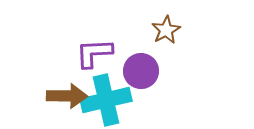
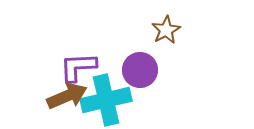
purple L-shape: moved 16 px left, 14 px down
purple circle: moved 1 px left, 1 px up
brown arrow: rotated 24 degrees counterclockwise
